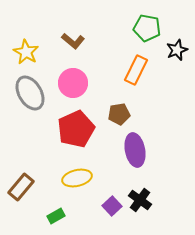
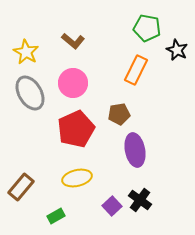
black star: rotated 25 degrees counterclockwise
